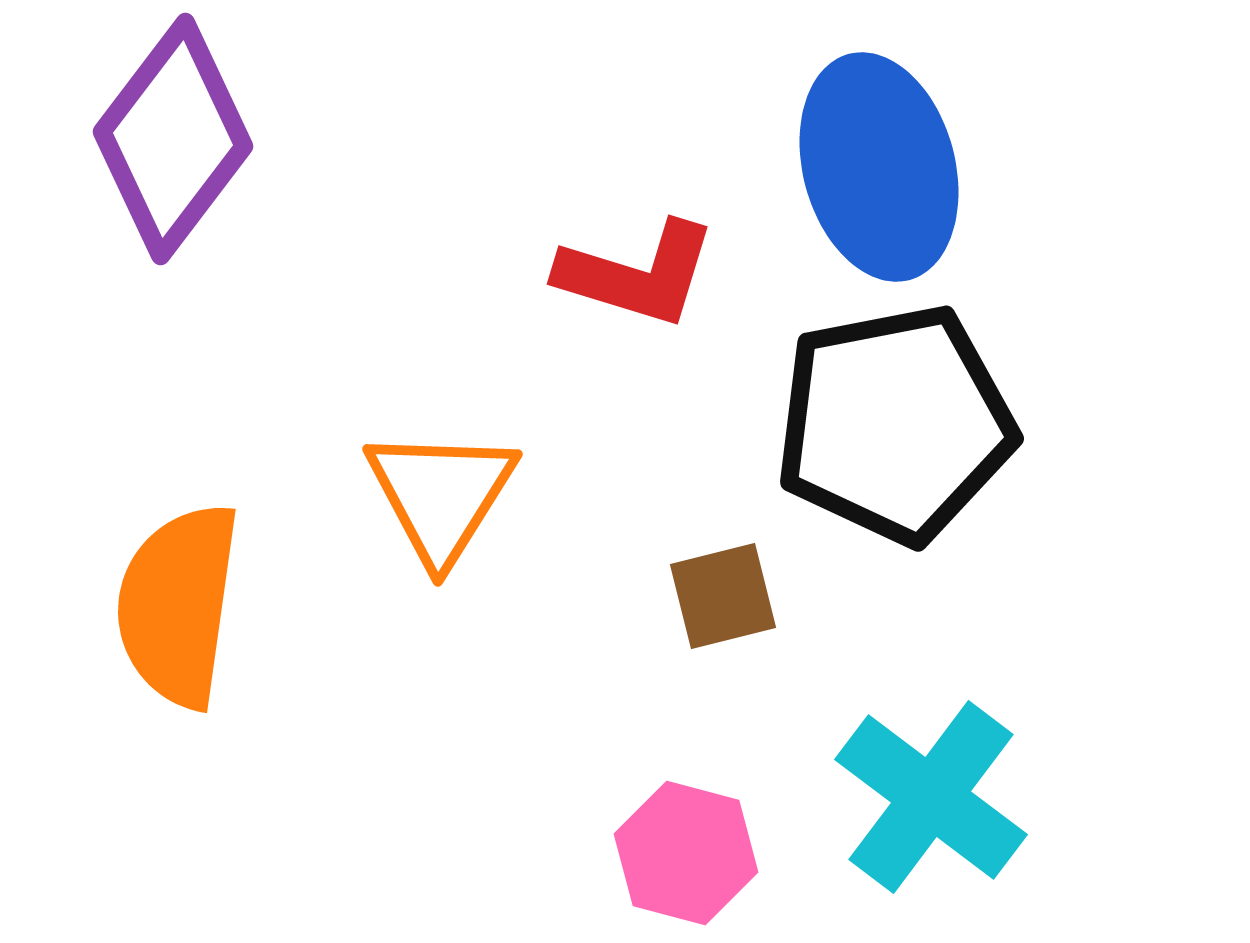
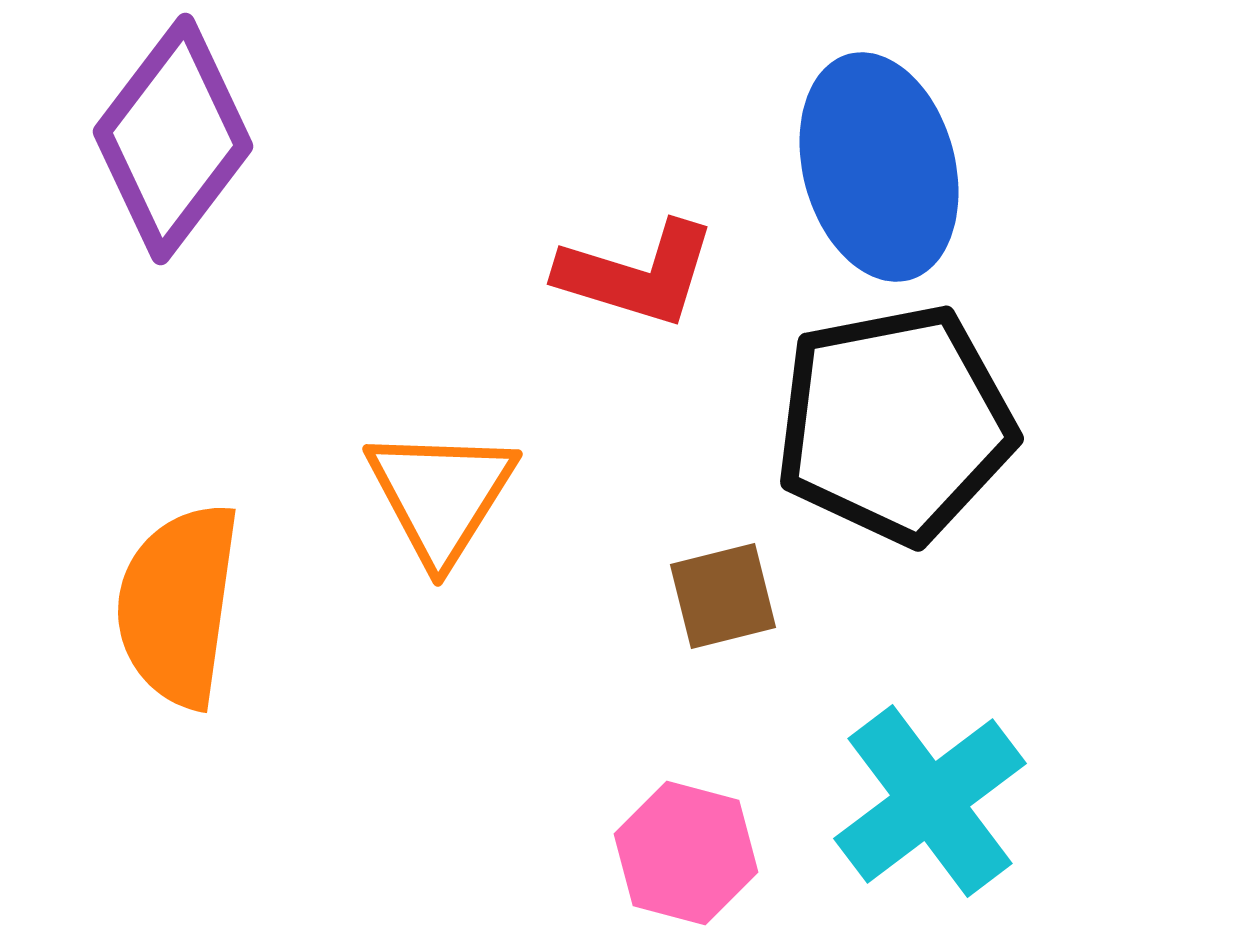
cyan cross: moved 1 px left, 4 px down; rotated 16 degrees clockwise
